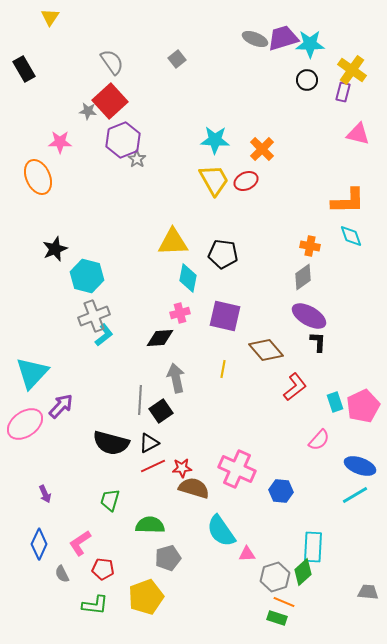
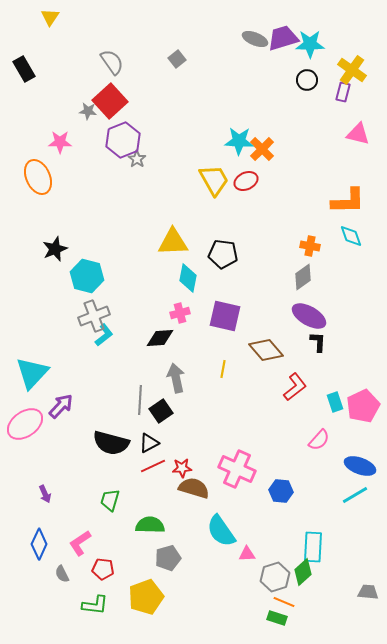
cyan star at (215, 140): moved 24 px right, 1 px down
